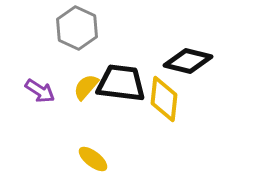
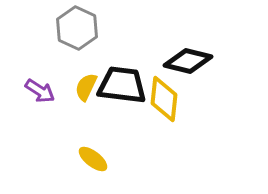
black trapezoid: moved 1 px right, 2 px down
yellow semicircle: rotated 16 degrees counterclockwise
